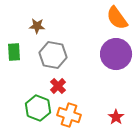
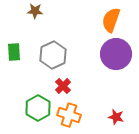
orange semicircle: moved 6 px left, 2 px down; rotated 55 degrees clockwise
brown star: moved 2 px left, 15 px up
gray hexagon: rotated 24 degrees clockwise
red cross: moved 5 px right
green hexagon: rotated 10 degrees clockwise
red star: rotated 21 degrees counterclockwise
